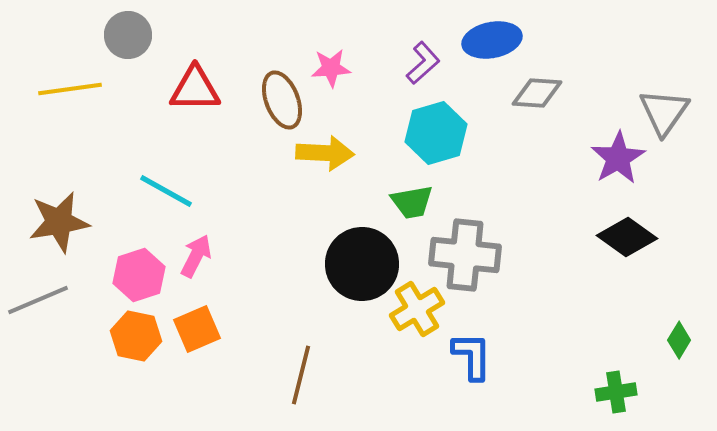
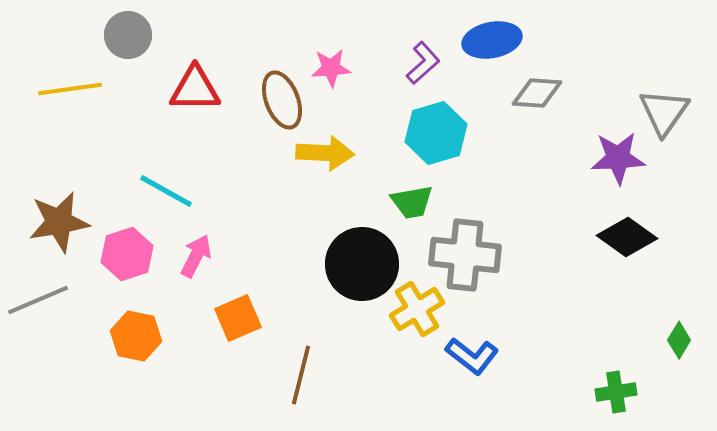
purple star: rotated 28 degrees clockwise
pink hexagon: moved 12 px left, 21 px up
orange square: moved 41 px right, 11 px up
blue L-shape: rotated 128 degrees clockwise
